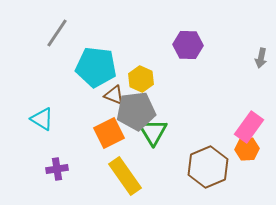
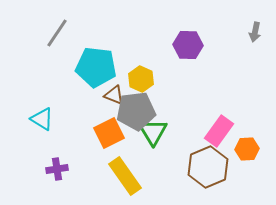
gray arrow: moved 6 px left, 26 px up
pink rectangle: moved 30 px left, 4 px down
